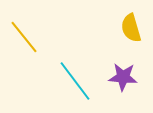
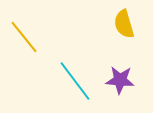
yellow semicircle: moved 7 px left, 4 px up
purple star: moved 3 px left, 3 px down
